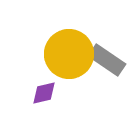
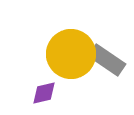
yellow circle: moved 2 px right
